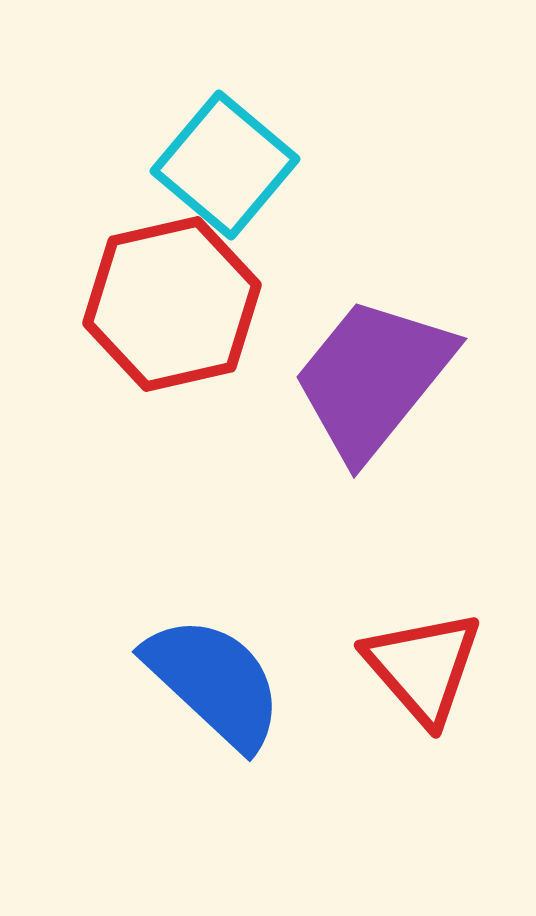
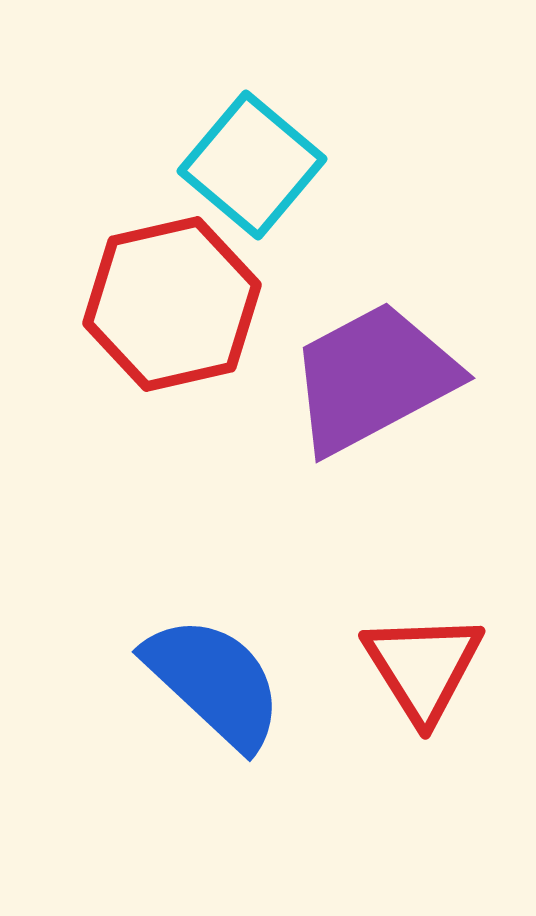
cyan square: moved 27 px right
purple trapezoid: rotated 23 degrees clockwise
red triangle: rotated 9 degrees clockwise
